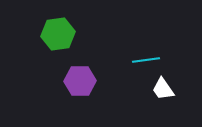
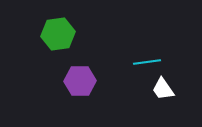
cyan line: moved 1 px right, 2 px down
